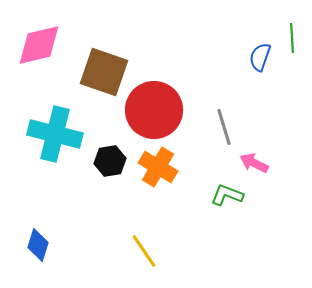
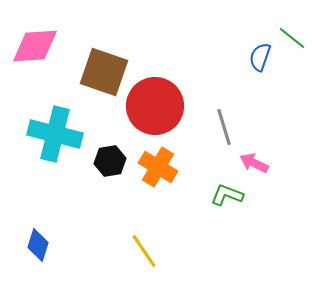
green line: rotated 48 degrees counterclockwise
pink diamond: moved 4 px left, 1 px down; rotated 9 degrees clockwise
red circle: moved 1 px right, 4 px up
